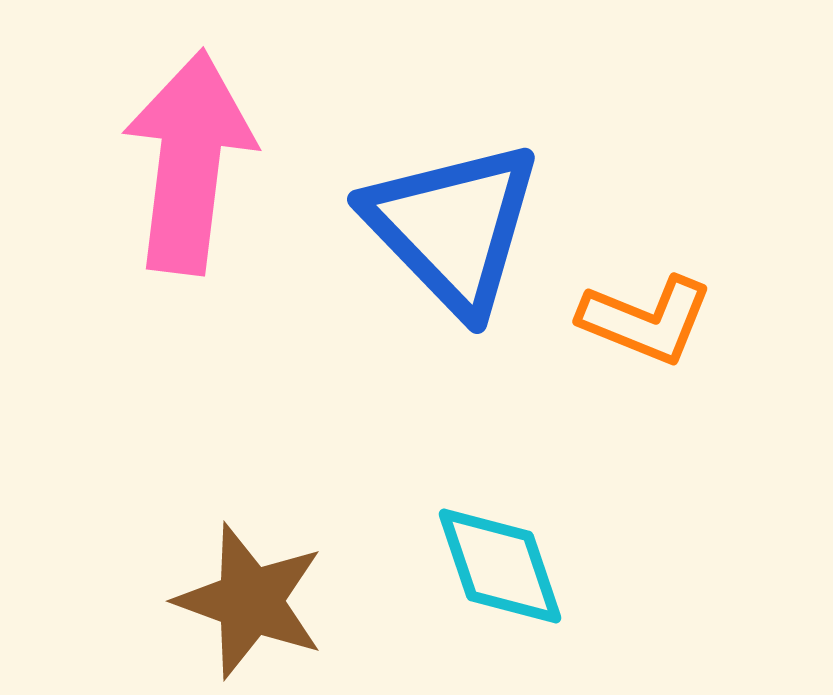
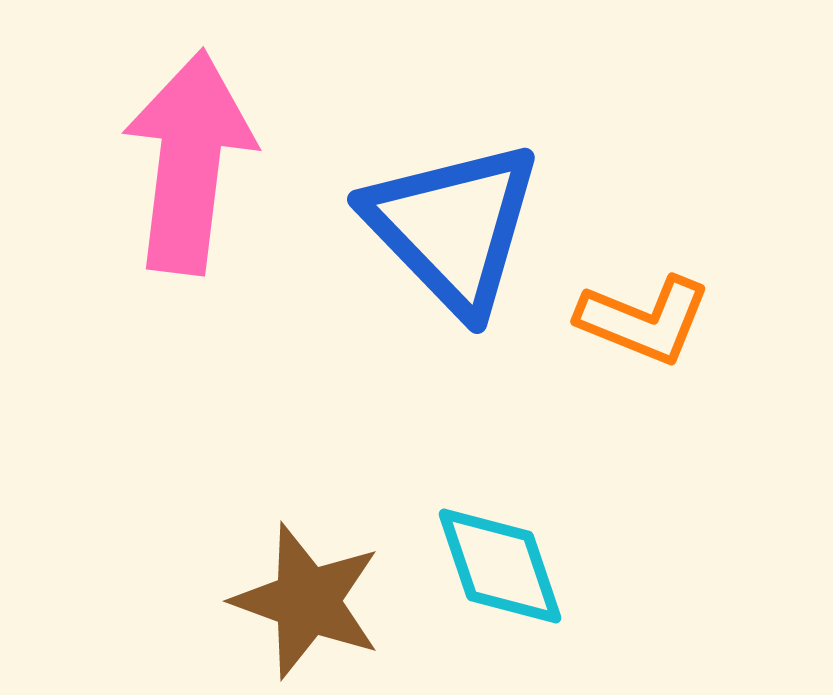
orange L-shape: moved 2 px left
brown star: moved 57 px right
